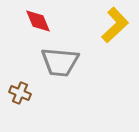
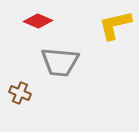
red diamond: rotated 44 degrees counterclockwise
yellow L-shape: rotated 150 degrees counterclockwise
